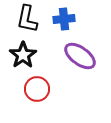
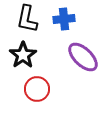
purple ellipse: moved 3 px right, 1 px down; rotated 8 degrees clockwise
